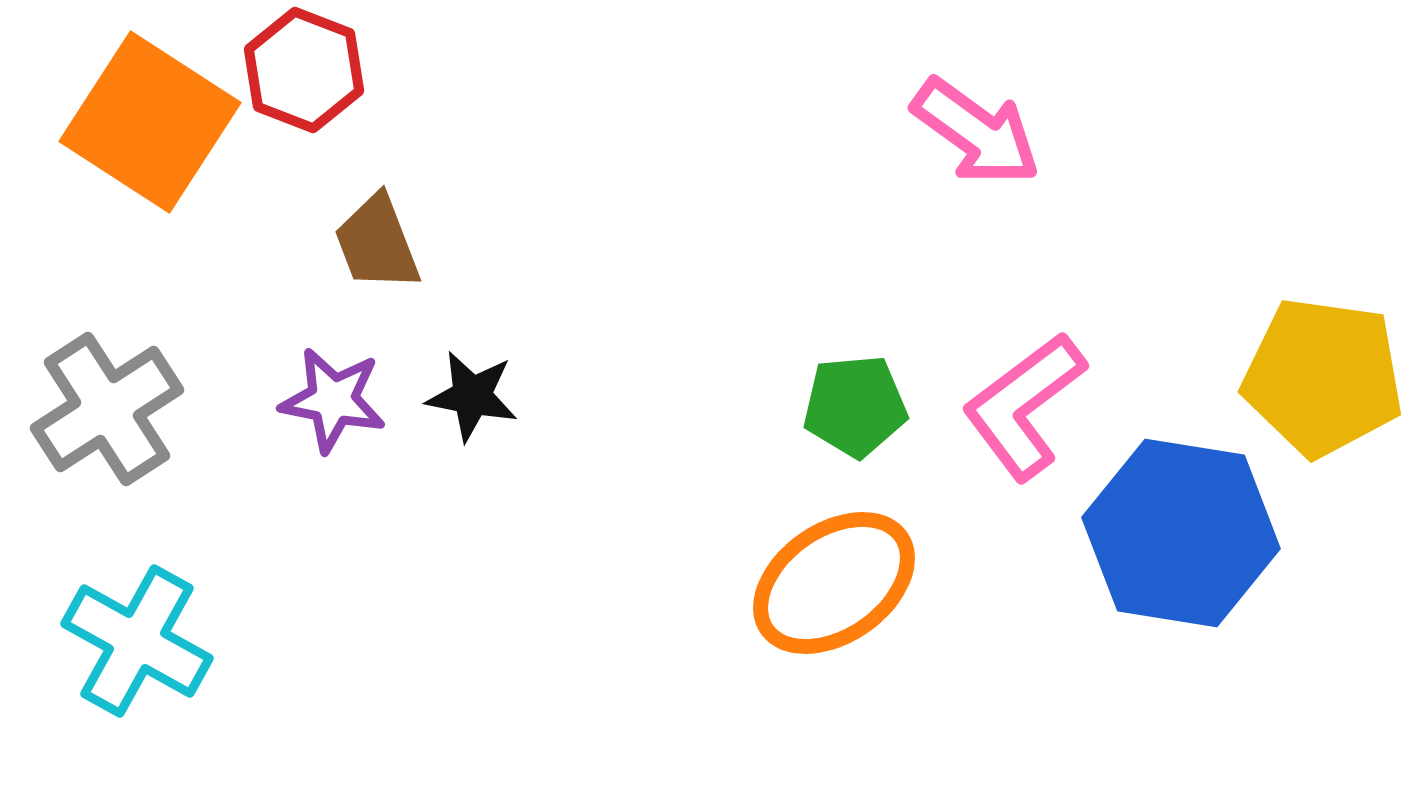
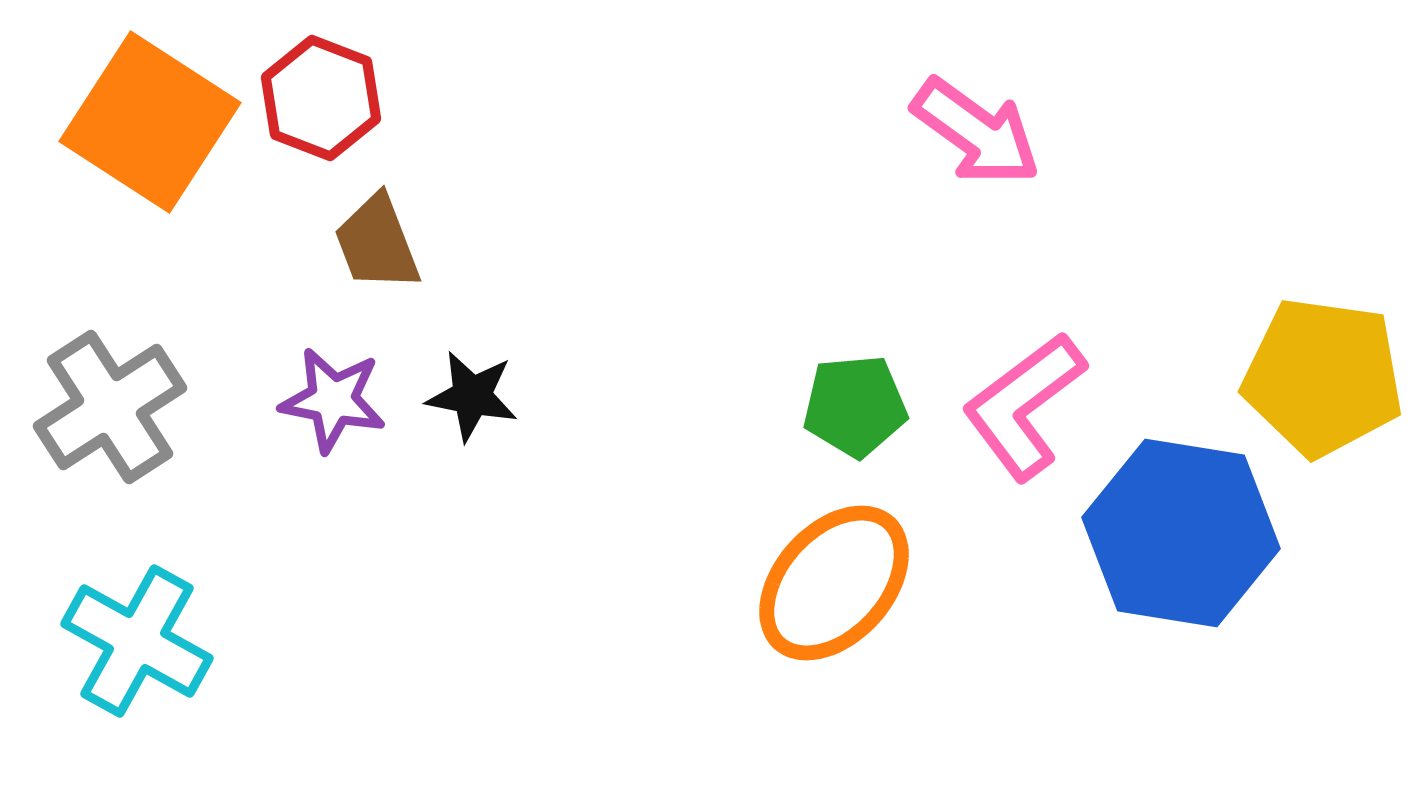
red hexagon: moved 17 px right, 28 px down
gray cross: moved 3 px right, 2 px up
orange ellipse: rotated 13 degrees counterclockwise
